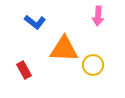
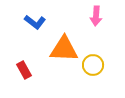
pink arrow: moved 2 px left
